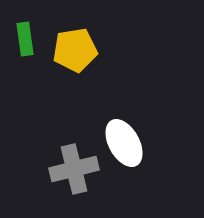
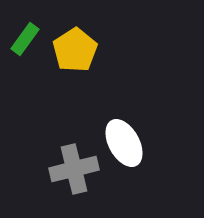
green rectangle: rotated 44 degrees clockwise
yellow pentagon: rotated 24 degrees counterclockwise
